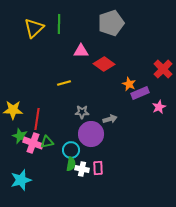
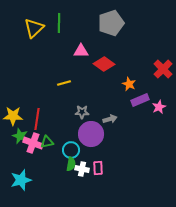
green line: moved 1 px up
purple rectangle: moved 7 px down
yellow star: moved 6 px down
